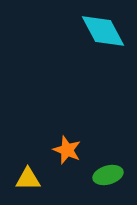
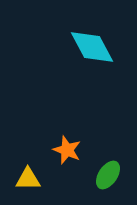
cyan diamond: moved 11 px left, 16 px down
green ellipse: rotated 40 degrees counterclockwise
